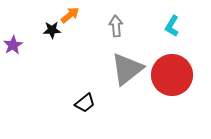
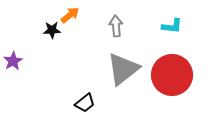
cyan L-shape: rotated 115 degrees counterclockwise
purple star: moved 16 px down
gray triangle: moved 4 px left
